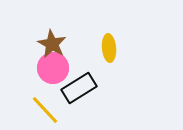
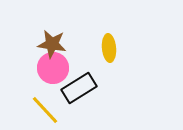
brown star: rotated 20 degrees counterclockwise
